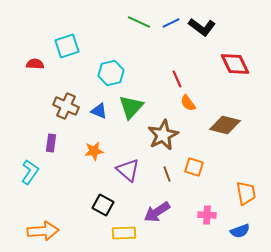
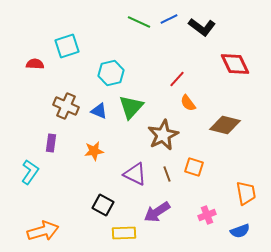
blue line: moved 2 px left, 4 px up
red line: rotated 66 degrees clockwise
purple triangle: moved 7 px right, 4 px down; rotated 15 degrees counterclockwise
pink cross: rotated 24 degrees counterclockwise
orange arrow: rotated 12 degrees counterclockwise
